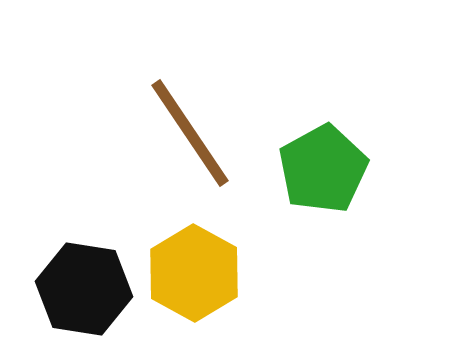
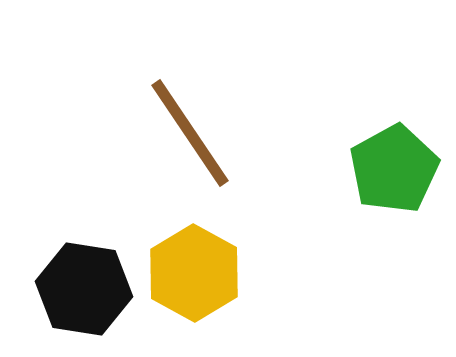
green pentagon: moved 71 px right
